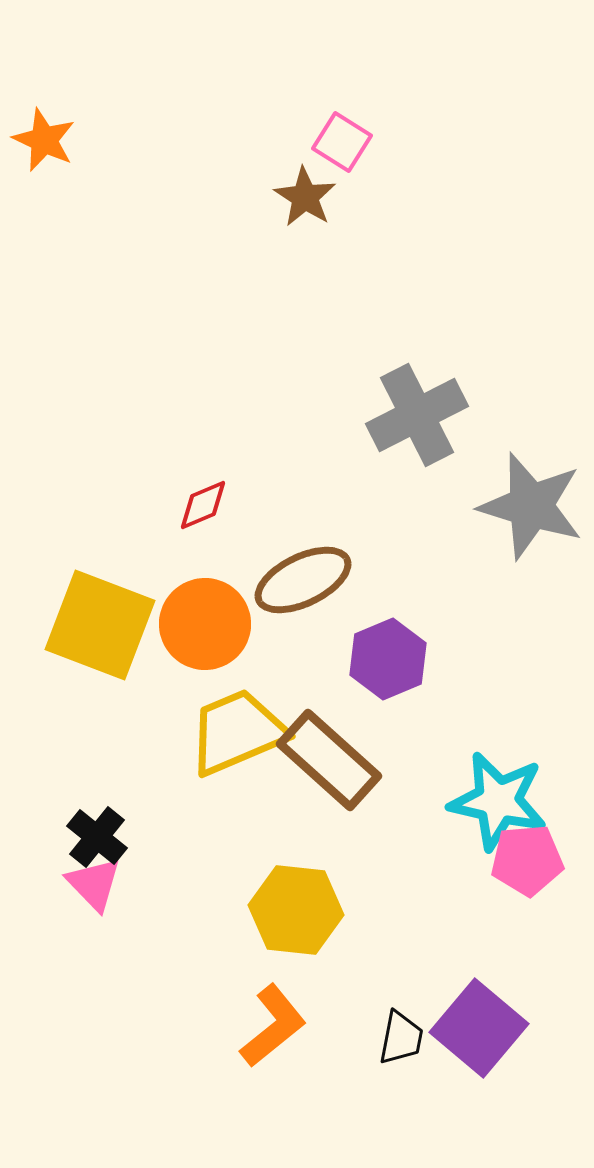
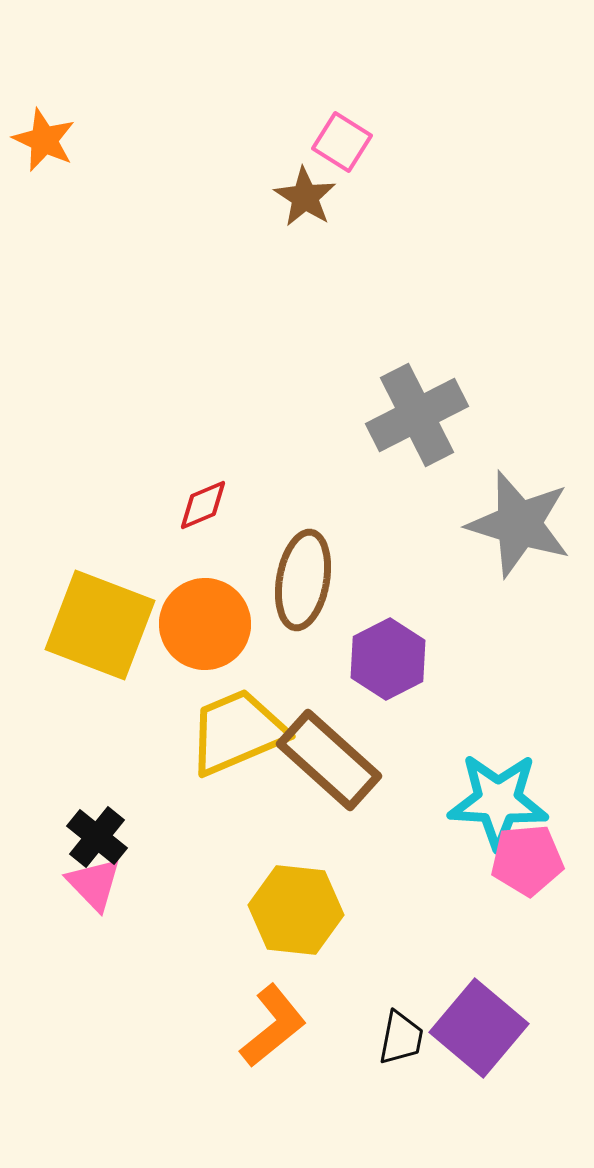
gray star: moved 12 px left, 18 px down
brown ellipse: rotated 54 degrees counterclockwise
purple hexagon: rotated 4 degrees counterclockwise
cyan star: rotated 10 degrees counterclockwise
